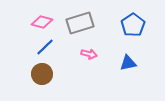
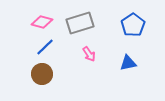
pink arrow: rotated 42 degrees clockwise
